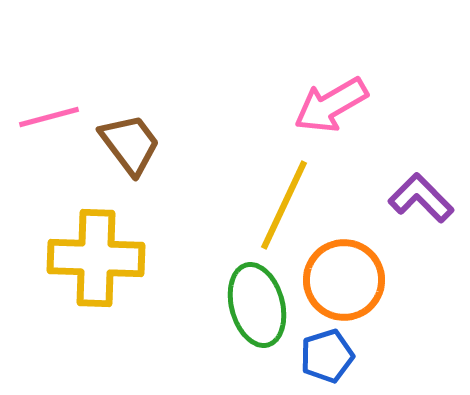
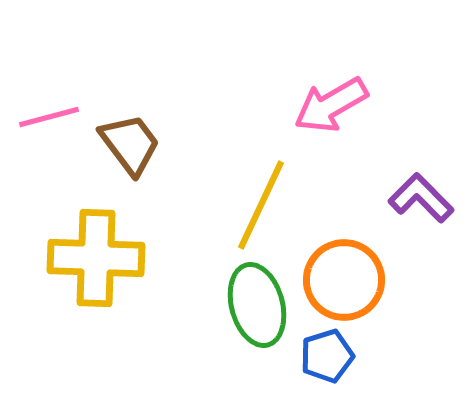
yellow line: moved 23 px left
